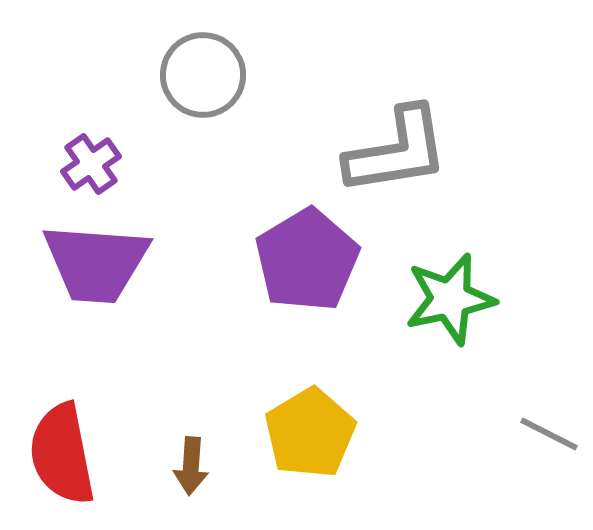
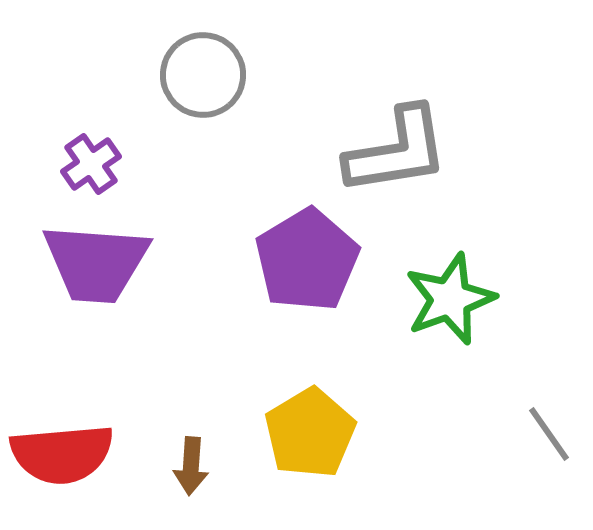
green star: rotated 8 degrees counterclockwise
gray line: rotated 28 degrees clockwise
red semicircle: rotated 84 degrees counterclockwise
